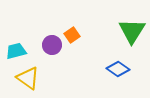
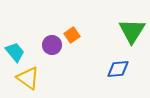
cyan trapezoid: moved 1 px left, 1 px down; rotated 65 degrees clockwise
blue diamond: rotated 40 degrees counterclockwise
